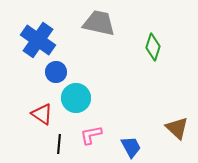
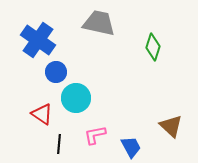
brown triangle: moved 6 px left, 2 px up
pink L-shape: moved 4 px right
